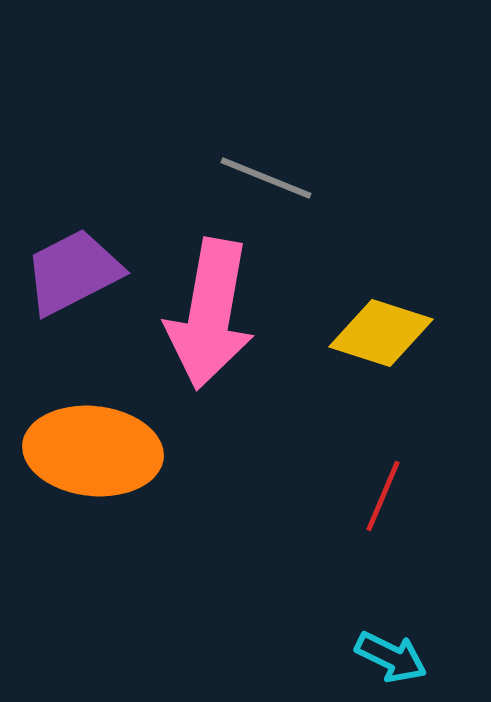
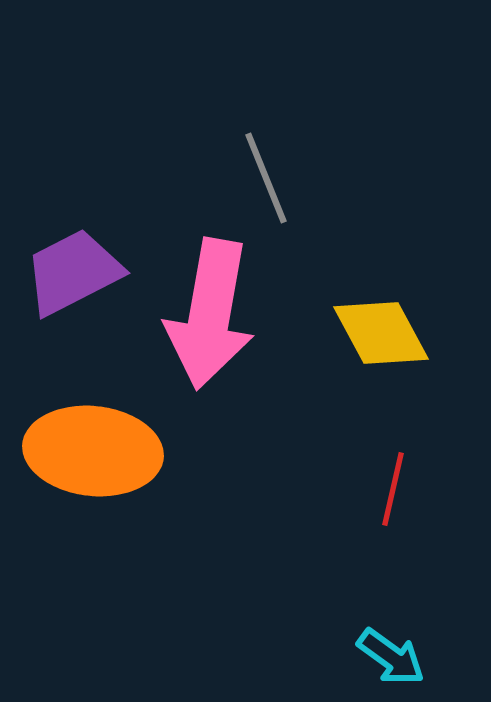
gray line: rotated 46 degrees clockwise
yellow diamond: rotated 44 degrees clockwise
red line: moved 10 px right, 7 px up; rotated 10 degrees counterclockwise
cyan arrow: rotated 10 degrees clockwise
